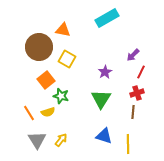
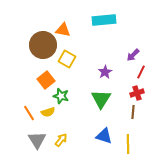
cyan rectangle: moved 3 px left, 2 px down; rotated 25 degrees clockwise
brown circle: moved 4 px right, 2 px up
